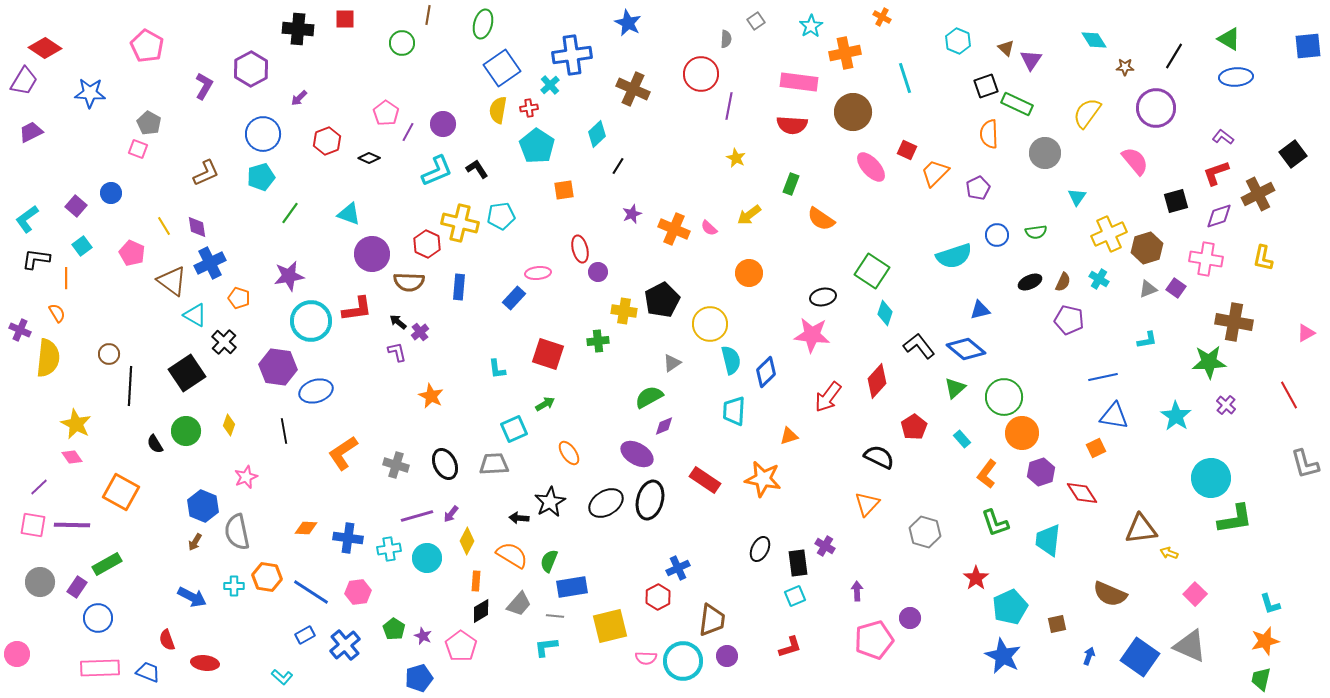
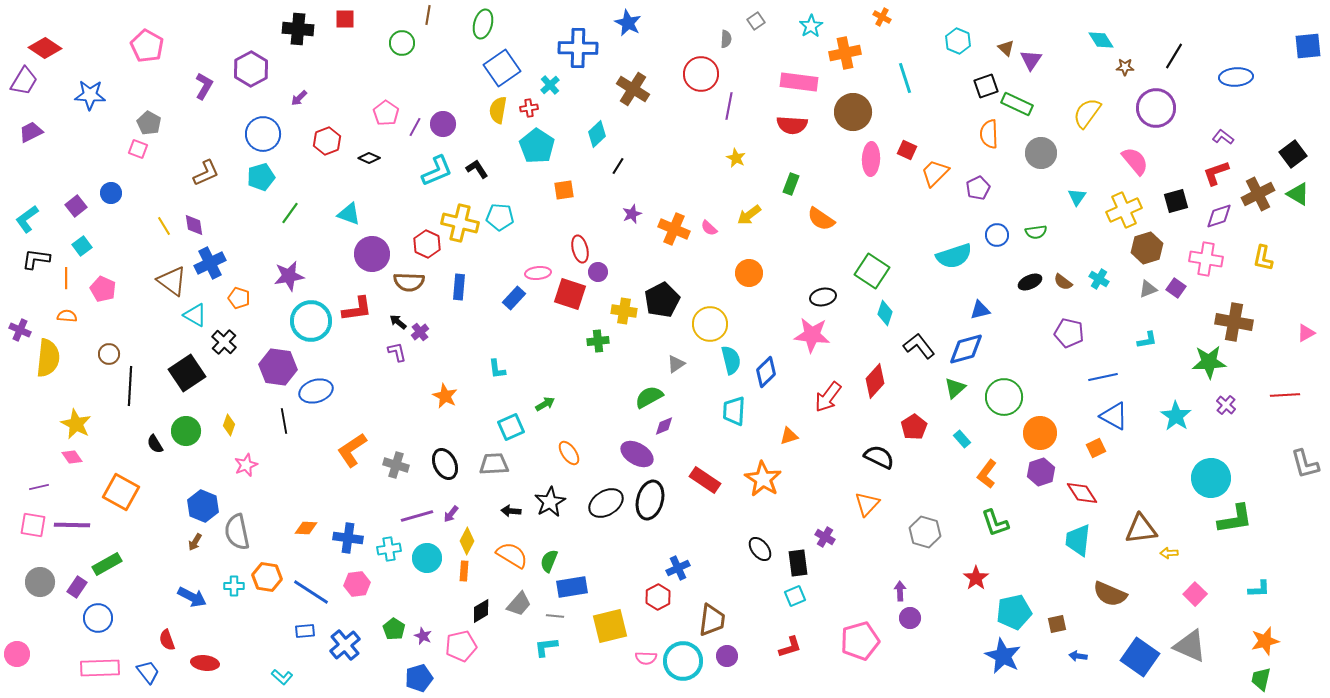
green triangle at (1229, 39): moved 69 px right, 155 px down
cyan diamond at (1094, 40): moved 7 px right
blue cross at (572, 55): moved 6 px right, 7 px up; rotated 9 degrees clockwise
brown cross at (633, 89): rotated 8 degrees clockwise
blue star at (90, 93): moved 2 px down
purple line at (408, 132): moved 7 px right, 5 px up
gray circle at (1045, 153): moved 4 px left
pink ellipse at (871, 167): moved 8 px up; rotated 44 degrees clockwise
purple square at (76, 206): rotated 10 degrees clockwise
cyan pentagon at (501, 216): moved 1 px left, 1 px down; rotated 12 degrees clockwise
purple diamond at (197, 227): moved 3 px left, 2 px up
yellow cross at (1109, 234): moved 15 px right, 24 px up
pink pentagon at (132, 253): moved 29 px left, 36 px down
brown semicircle at (1063, 282): rotated 102 degrees clockwise
orange semicircle at (57, 313): moved 10 px right, 3 px down; rotated 54 degrees counterclockwise
purple pentagon at (1069, 320): moved 13 px down
blue diamond at (966, 349): rotated 54 degrees counterclockwise
red square at (548, 354): moved 22 px right, 60 px up
gray triangle at (672, 363): moved 4 px right, 1 px down
red diamond at (877, 381): moved 2 px left
red line at (1289, 395): moved 4 px left; rotated 64 degrees counterclockwise
orange star at (431, 396): moved 14 px right
blue triangle at (1114, 416): rotated 20 degrees clockwise
cyan square at (514, 429): moved 3 px left, 2 px up
black line at (284, 431): moved 10 px up
orange circle at (1022, 433): moved 18 px right
orange L-shape at (343, 453): moved 9 px right, 3 px up
pink star at (246, 477): moved 12 px up
orange star at (763, 479): rotated 21 degrees clockwise
purple line at (39, 487): rotated 30 degrees clockwise
black arrow at (519, 518): moved 8 px left, 7 px up
cyan trapezoid at (1048, 540): moved 30 px right
purple cross at (825, 546): moved 9 px up
black ellipse at (760, 549): rotated 65 degrees counterclockwise
yellow arrow at (1169, 553): rotated 24 degrees counterclockwise
orange rectangle at (476, 581): moved 12 px left, 10 px up
purple arrow at (857, 591): moved 43 px right
pink hexagon at (358, 592): moved 1 px left, 8 px up
cyan L-shape at (1270, 604): moved 11 px left, 15 px up; rotated 75 degrees counterclockwise
cyan pentagon at (1010, 607): moved 4 px right, 5 px down; rotated 12 degrees clockwise
blue rectangle at (305, 635): moved 4 px up; rotated 24 degrees clockwise
pink pentagon at (874, 640): moved 14 px left, 1 px down
pink pentagon at (461, 646): rotated 24 degrees clockwise
blue arrow at (1089, 656): moved 11 px left; rotated 102 degrees counterclockwise
blue trapezoid at (148, 672): rotated 30 degrees clockwise
